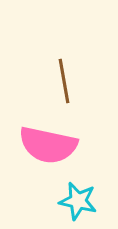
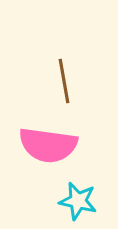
pink semicircle: rotated 4 degrees counterclockwise
